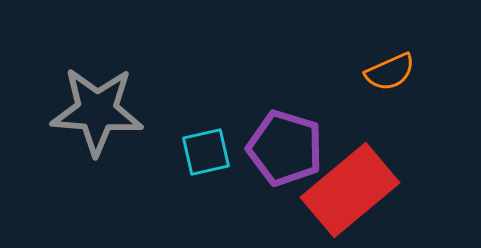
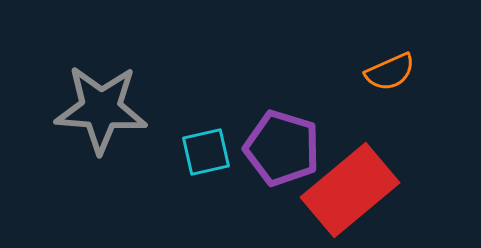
gray star: moved 4 px right, 2 px up
purple pentagon: moved 3 px left
